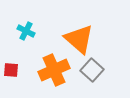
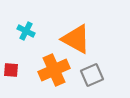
orange triangle: moved 3 px left; rotated 12 degrees counterclockwise
gray square: moved 5 px down; rotated 25 degrees clockwise
